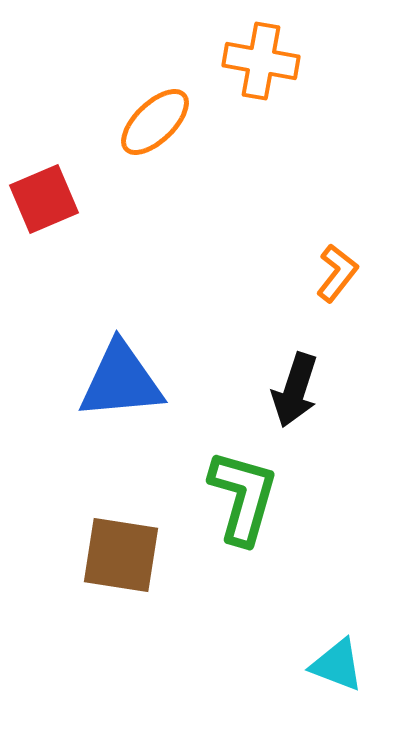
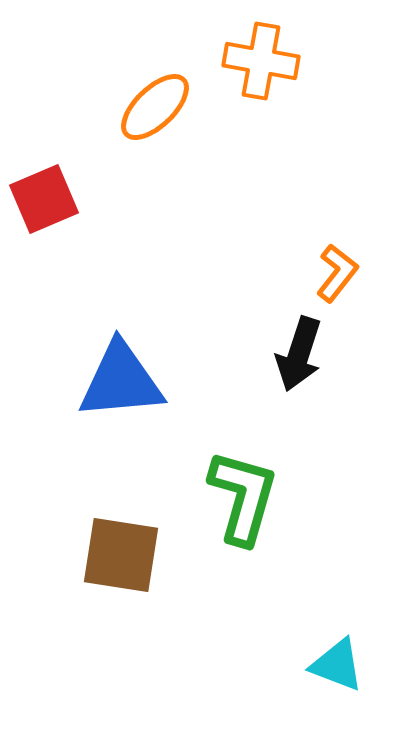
orange ellipse: moved 15 px up
black arrow: moved 4 px right, 36 px up
